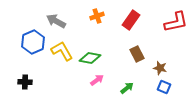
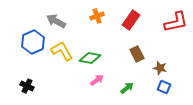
black cross: moved 2 px right, 4 px down; rotated 24 degrees clockwise
